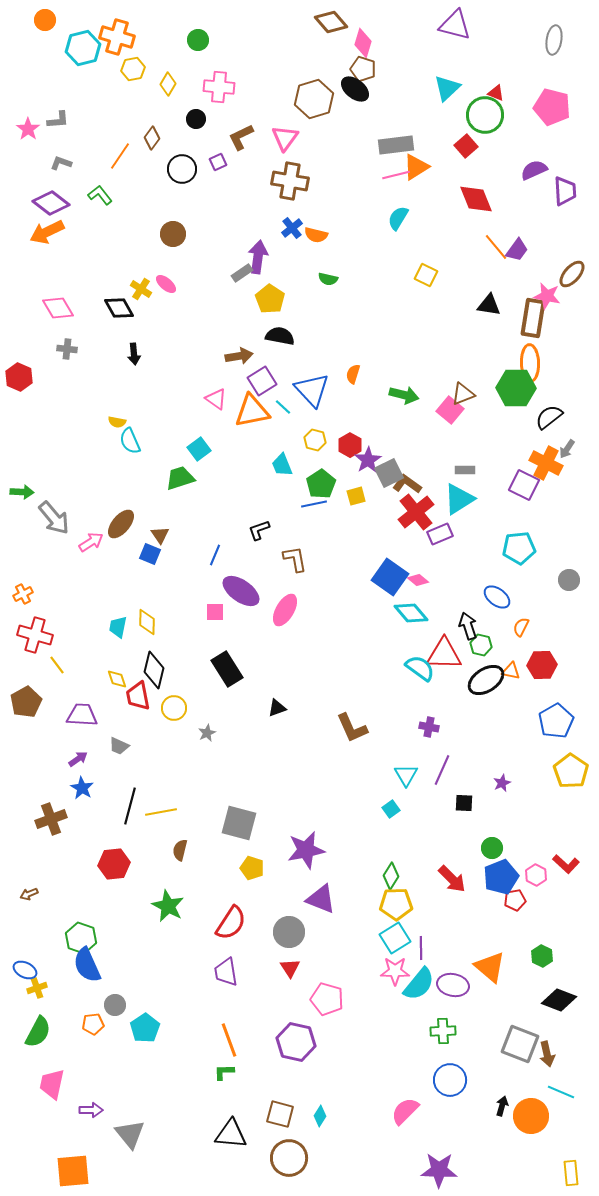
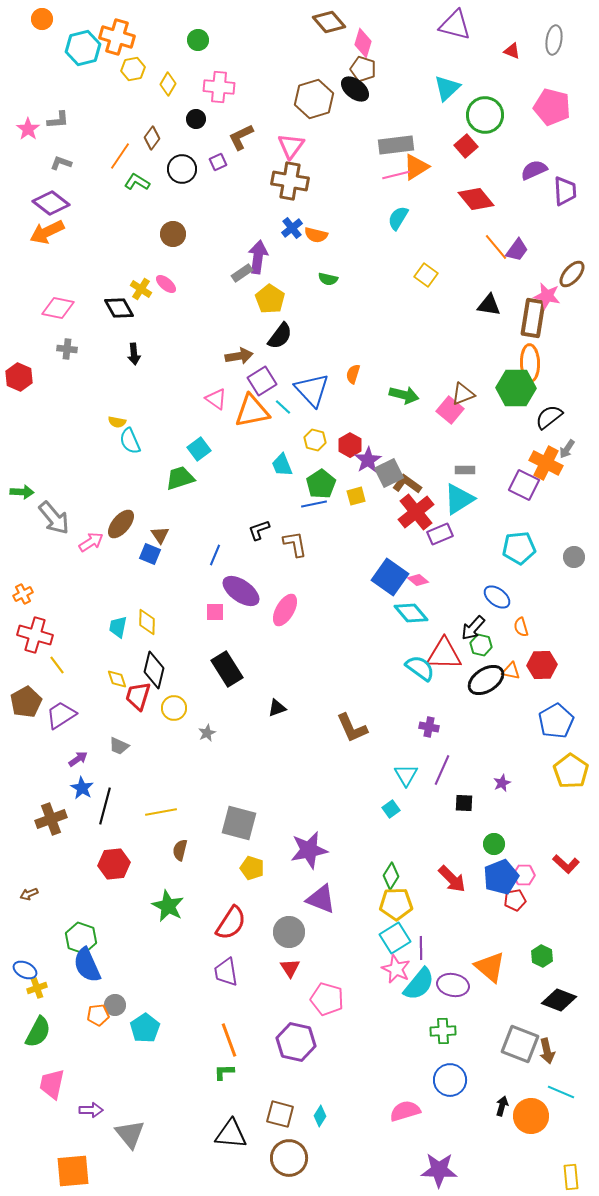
orange circle at (45, 20): moved 3 px left, 1 px up
brown diamond at (331, 22): moved 2 px left
red triangle at (496, 93): moved 16 px right, 42 px up
pink triangle at (285, 138): moved 6 px right, 8 px down
green L-shape at (100, 195): moved 37 px right, 13 px up; rotated 20 degrees counterclockwise
red diamond at (476, 199): rotated 18 degrees counterclockwise
yellow square at (426, 275): rotated 10 degrees clockwise
pink diamond at (58, 308): rotated 48 degrees counterclockwise
black semicircle at (280, 336): rotated 116 degrees clockwise
brown L-shape at (295, 559): moved 15 px up
gray circle at (569, 580): moved 5 px right, 23 px up
black arrow at (468, 626): moved 5 px right, 2 px down; rotated 120 degrees counterclockwise
orange semicircle at (521, 627): rotated 42 degrees counterclockwise
red trapezoid at (138, 696): rotated 28 degrees clockwise
purple trapezoid at (82, 715): moved 21 px left; rotated 36 degrees counterclockwise
black line at (130, 806): moved 25 px left
green circle at (492, 848): moved 2 px right, 4 px up
purple star at (306, 850): moved 3 px right
pink hexagon at (536, 875): moved 12 px left; rotated 25 degrees counterclockwise
pink star at (395, 971): moved 1 px right, 2 px up; rotated 24 degrees clockwise
orange pentagon at (93, 1024): moved 5 px right, 9 px up
brown arrow at (547, 1054): moved 3 px up
pink semicircle at (405, 1111): rotated 28 degrees clockwise
yellow rectangle at (571, 1173): moved 4 px down
